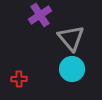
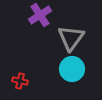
gray triangle: rotated 16 degrees clockwise
red cross: moved 1 px right, 2 px down; rotated 14 degrees clockwise
